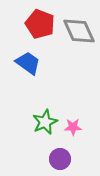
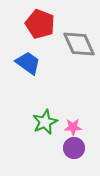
gray diamond: moved 13 px down
purple circle: moved 14 px right, 11 px up
